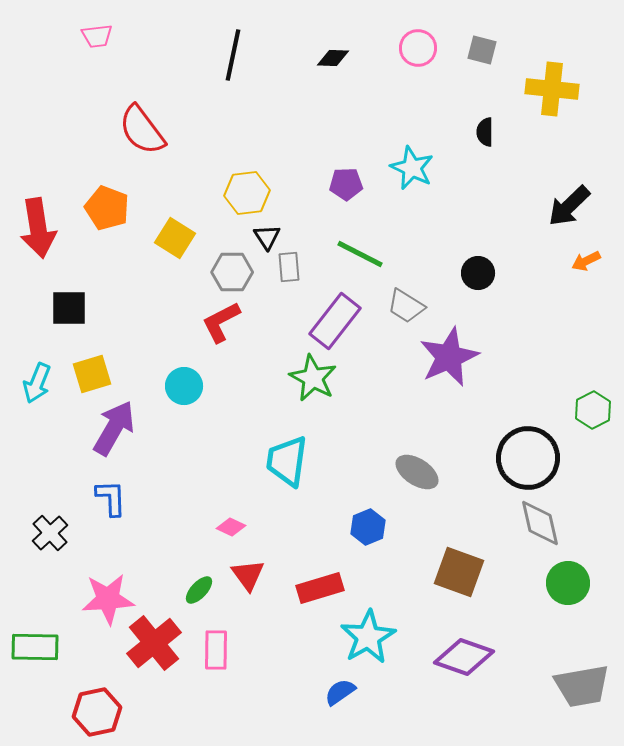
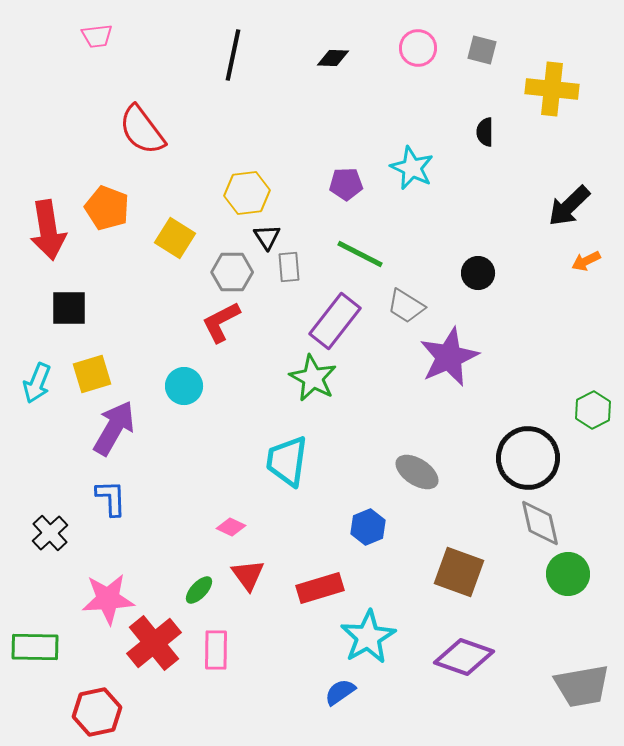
red arrow at (38, 228): moved 10 px right, 2 px down
green circle at (568, 583): moved 9 px up
